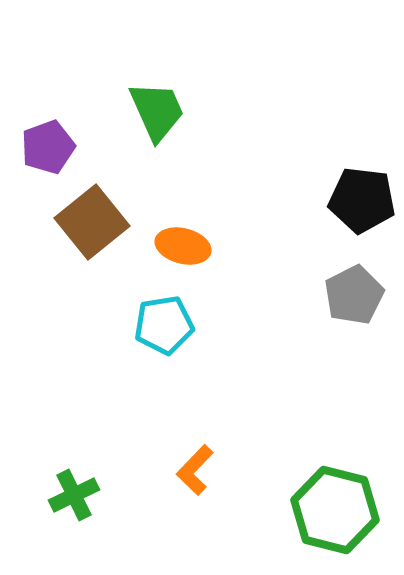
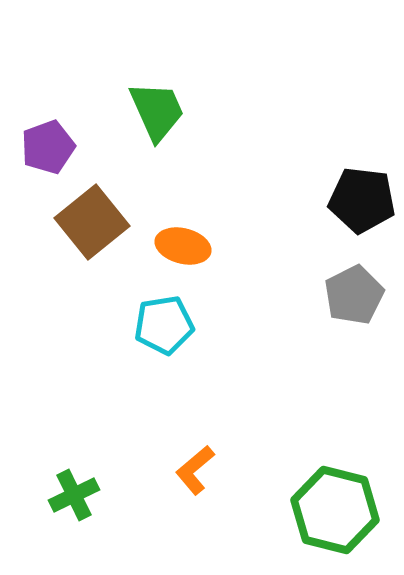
orange L-shape: rotated 6 degrees clockwise
